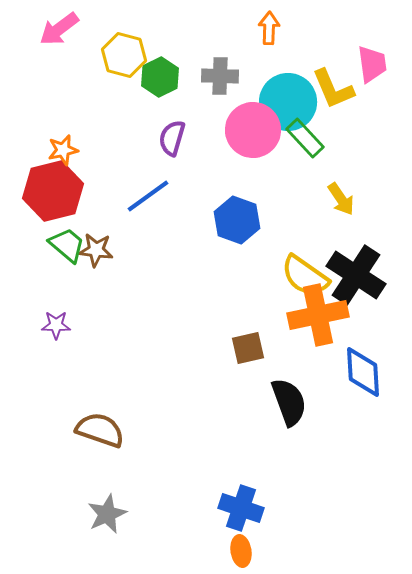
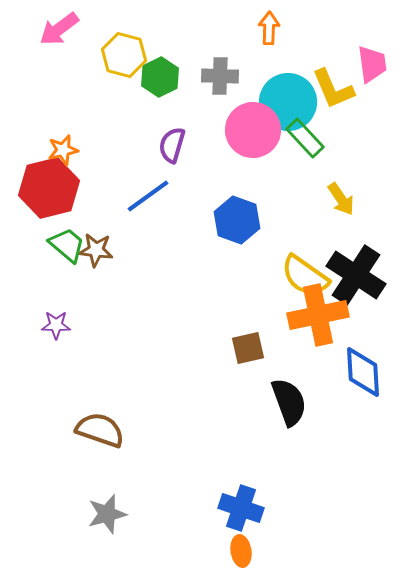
purple semicircle: moved 7 px down
red hexagon: moved 4 px left, 3 px up
gray star: rotated 9 degrees clockwise
